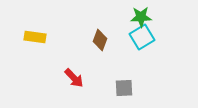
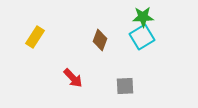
green star: moved 2 px right
yellow rectangle: rotated 65 degrees counterclockwise
red arrow: moved 1 px left
gray square: moved 1 px right, 2 px up
